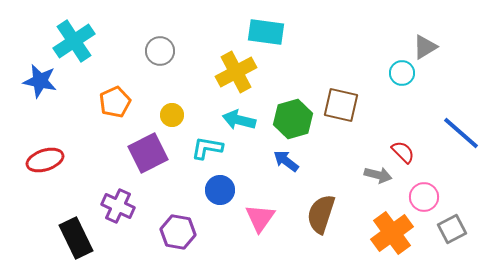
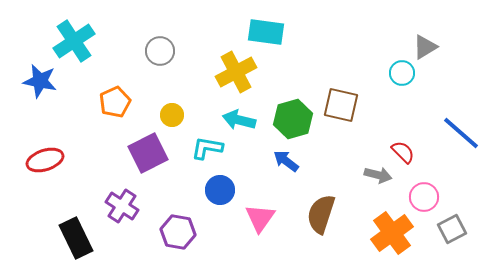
purple cross: moved 4 px right; rotated 8 degrees clockwise
